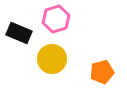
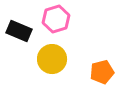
black rectangle: moved 2 px up
